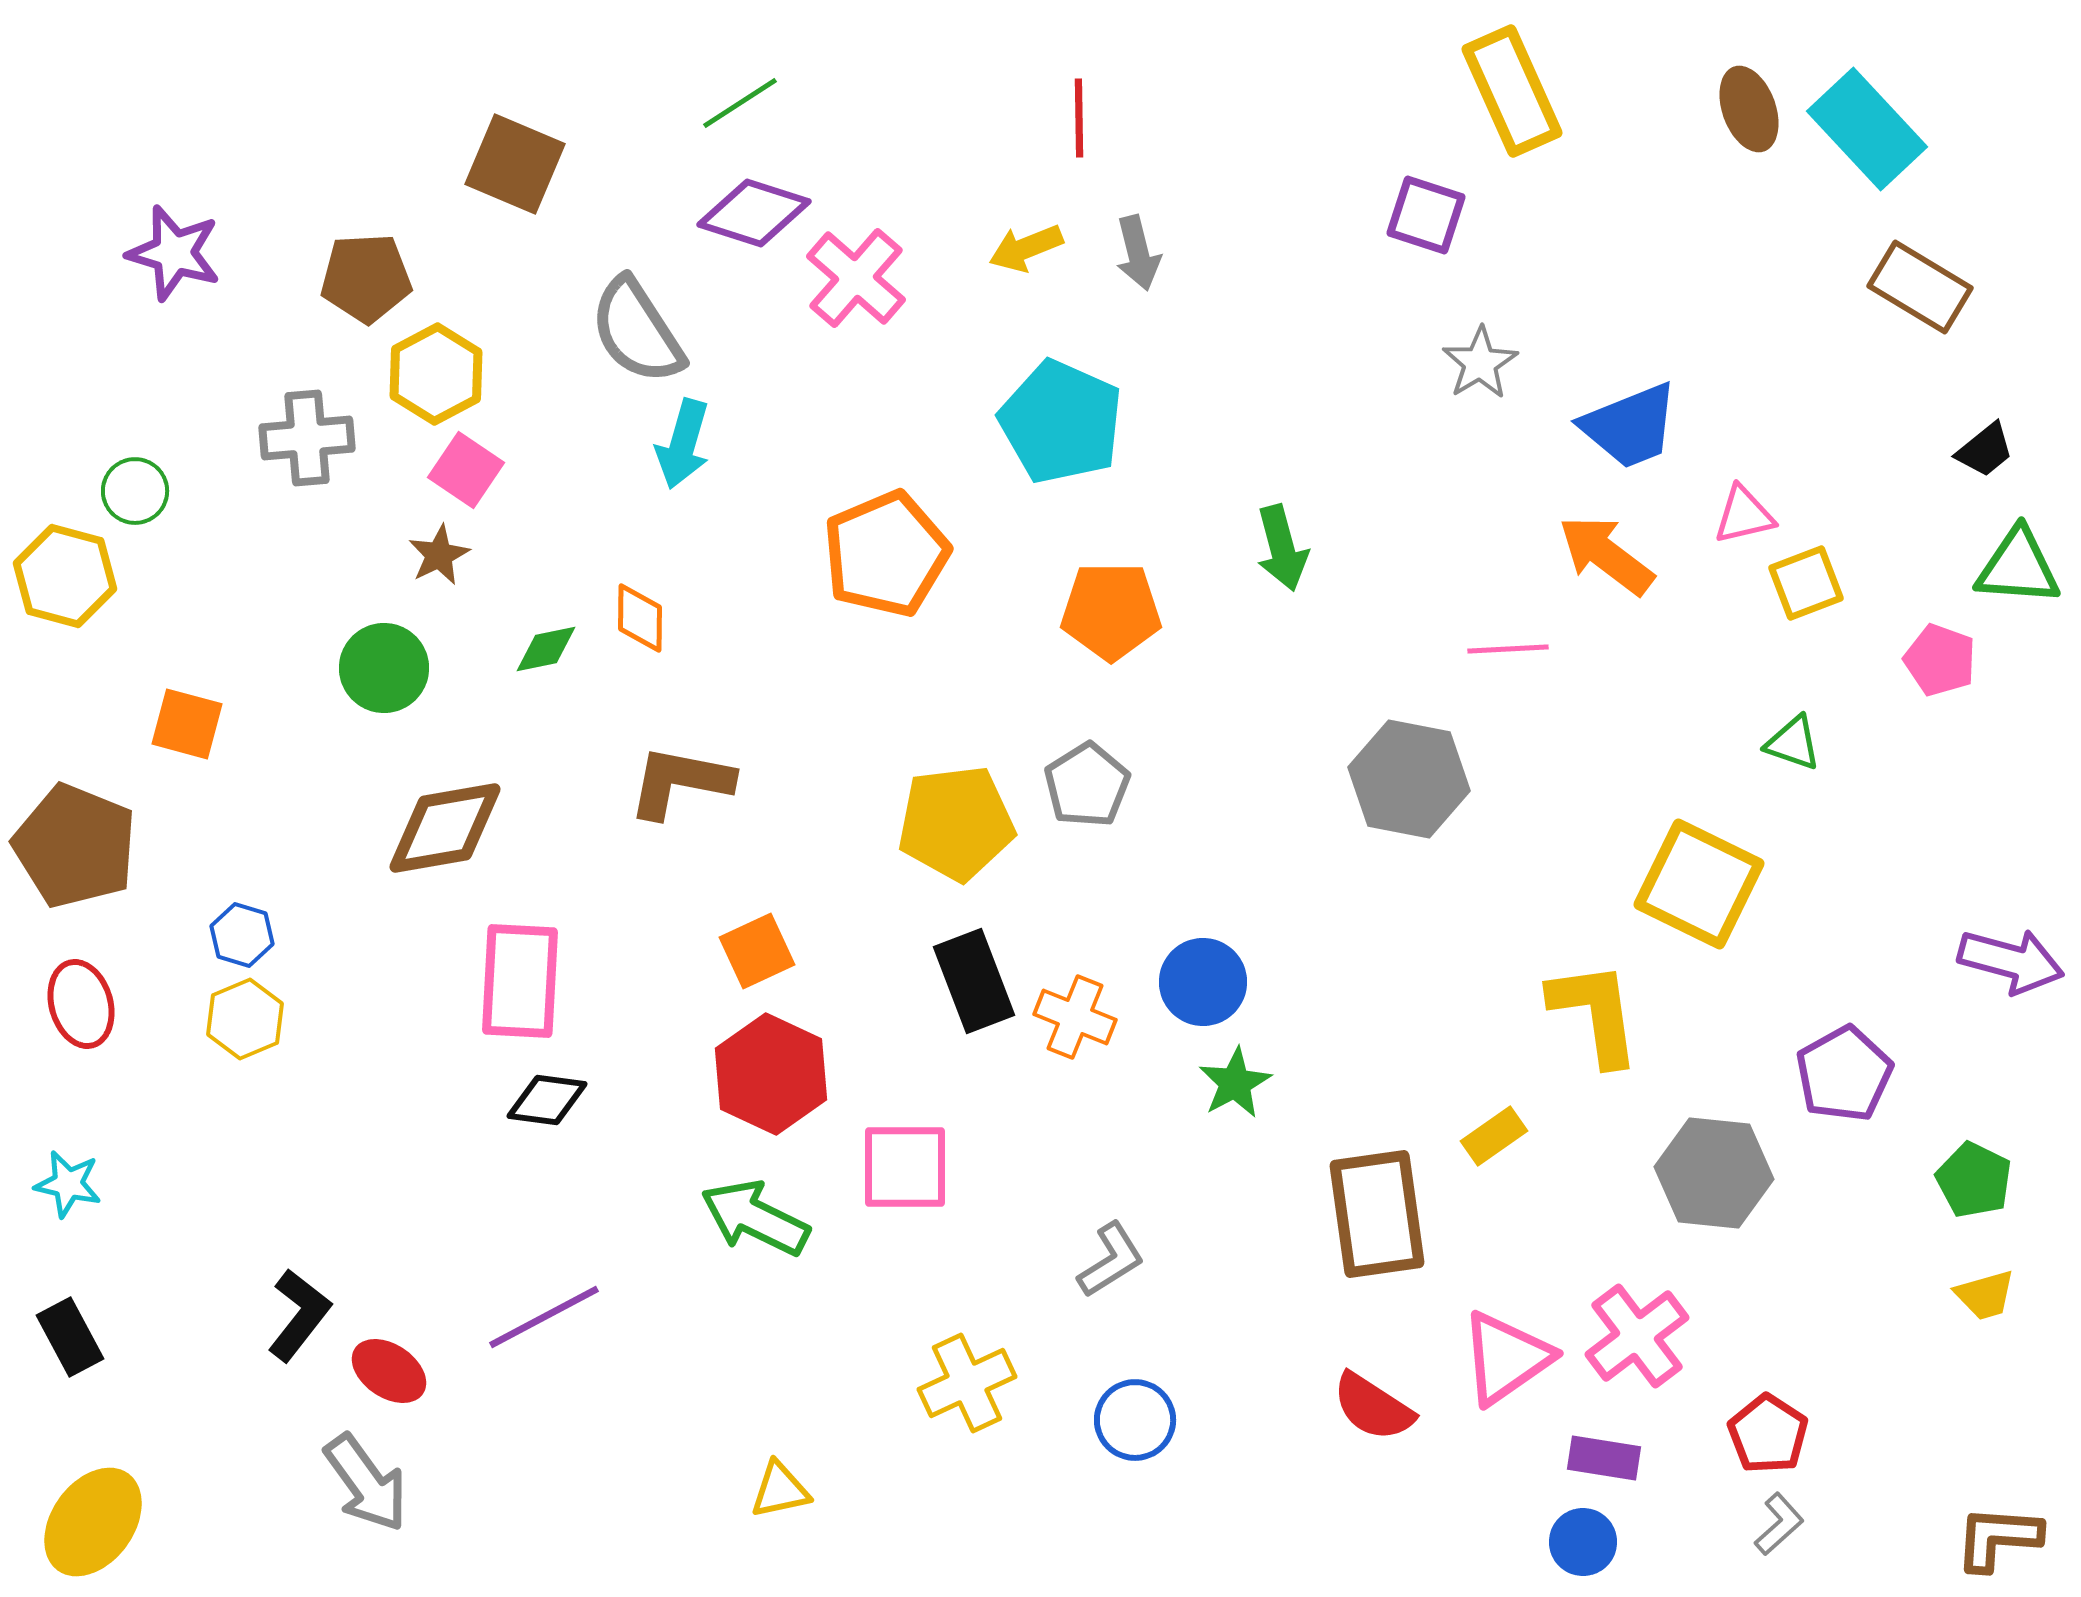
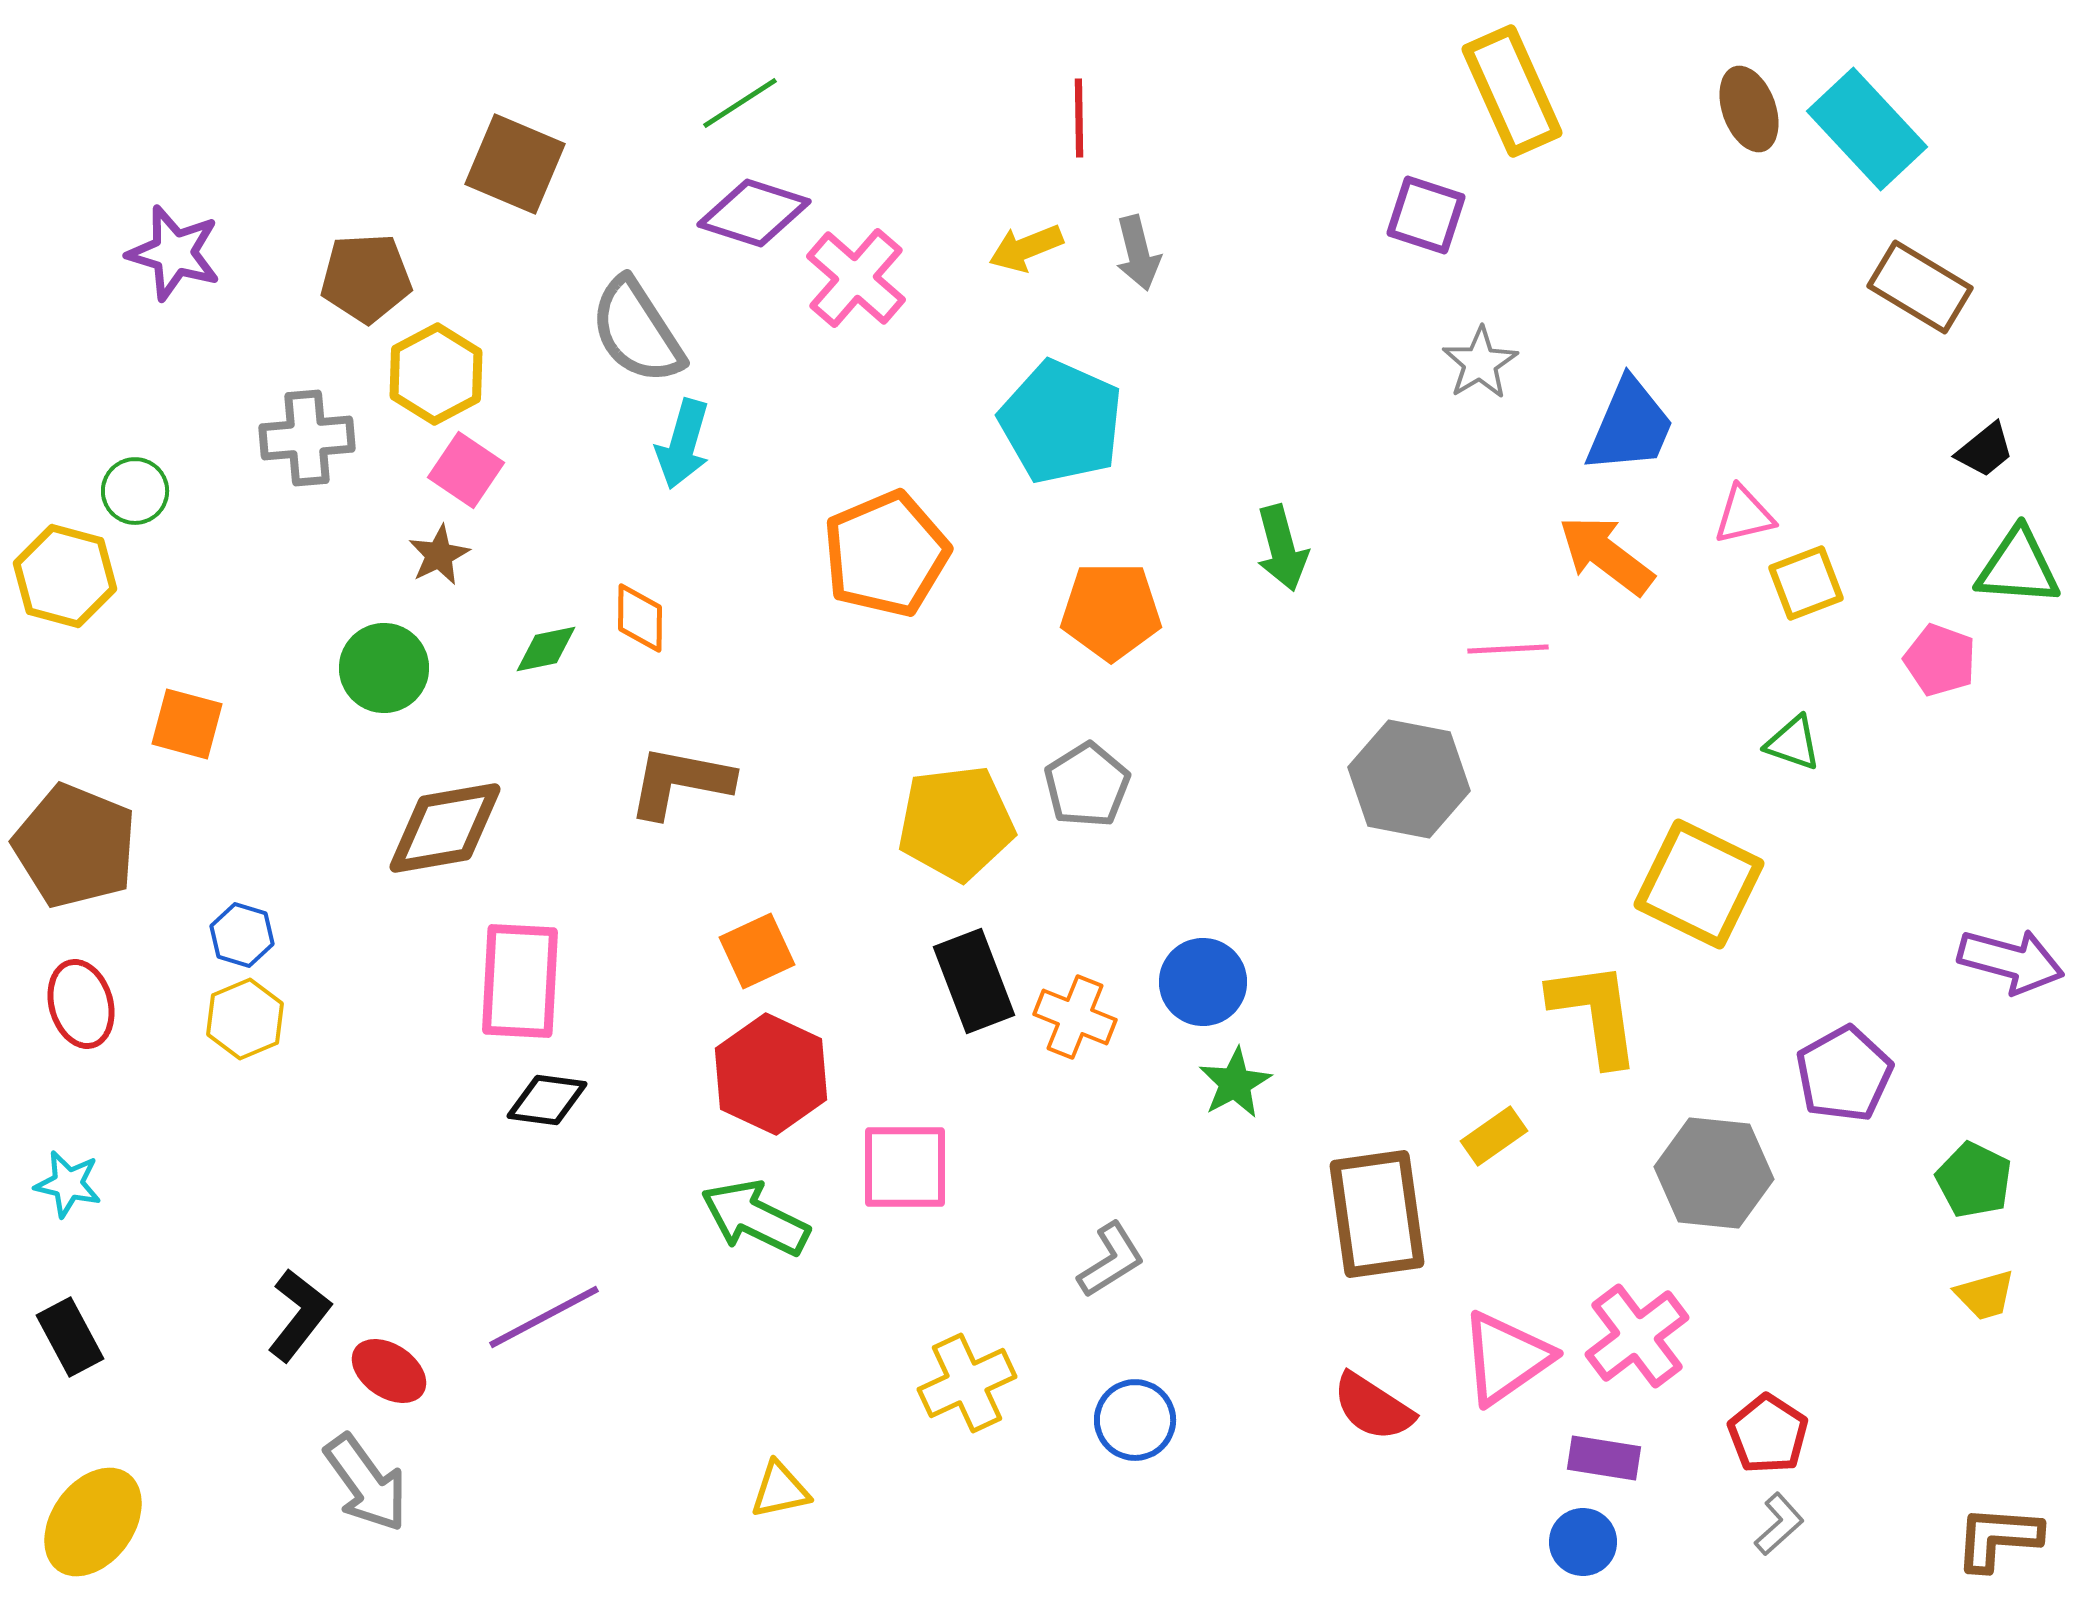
blue trapezoid at (1630, 426): rotated 45 degrees counterclockwise
